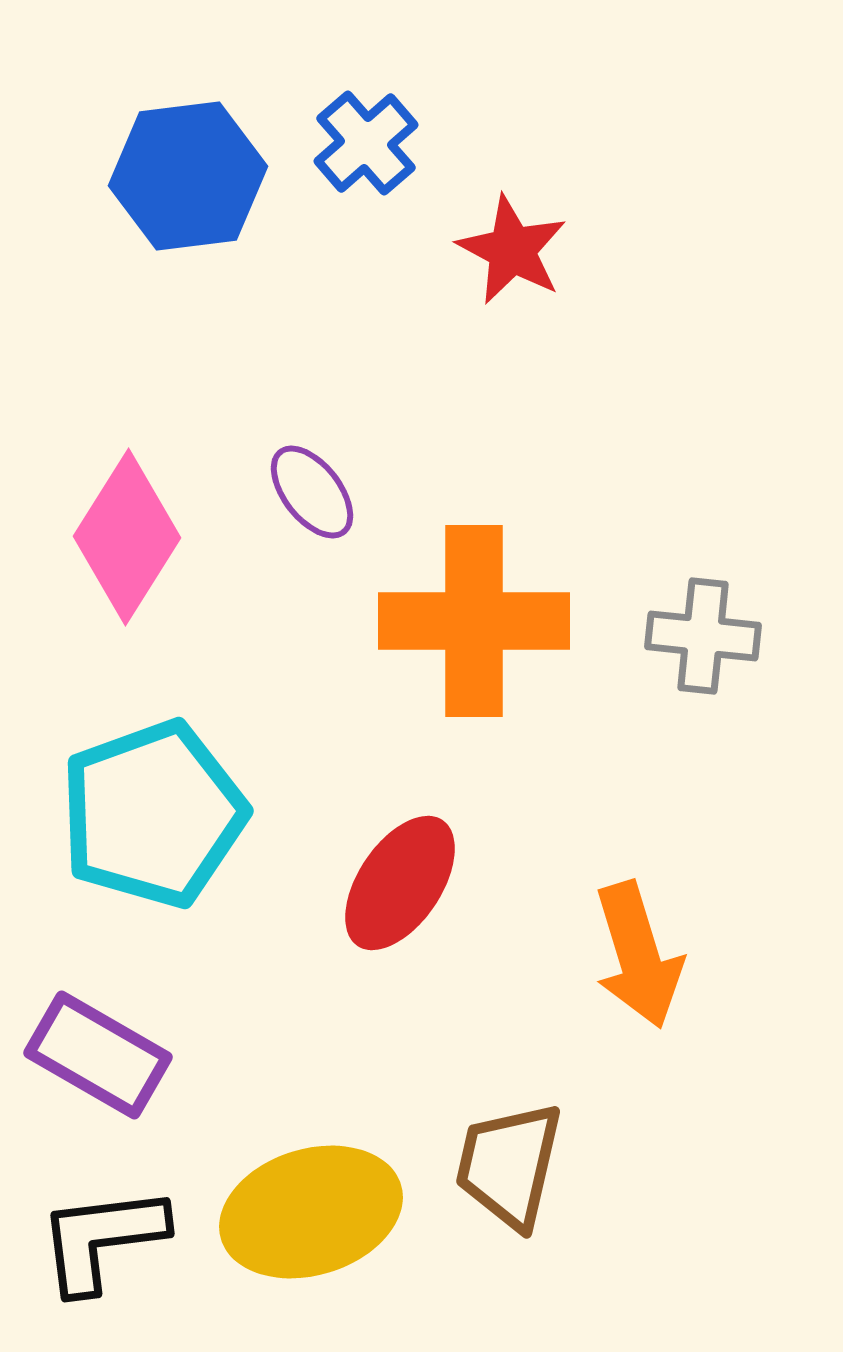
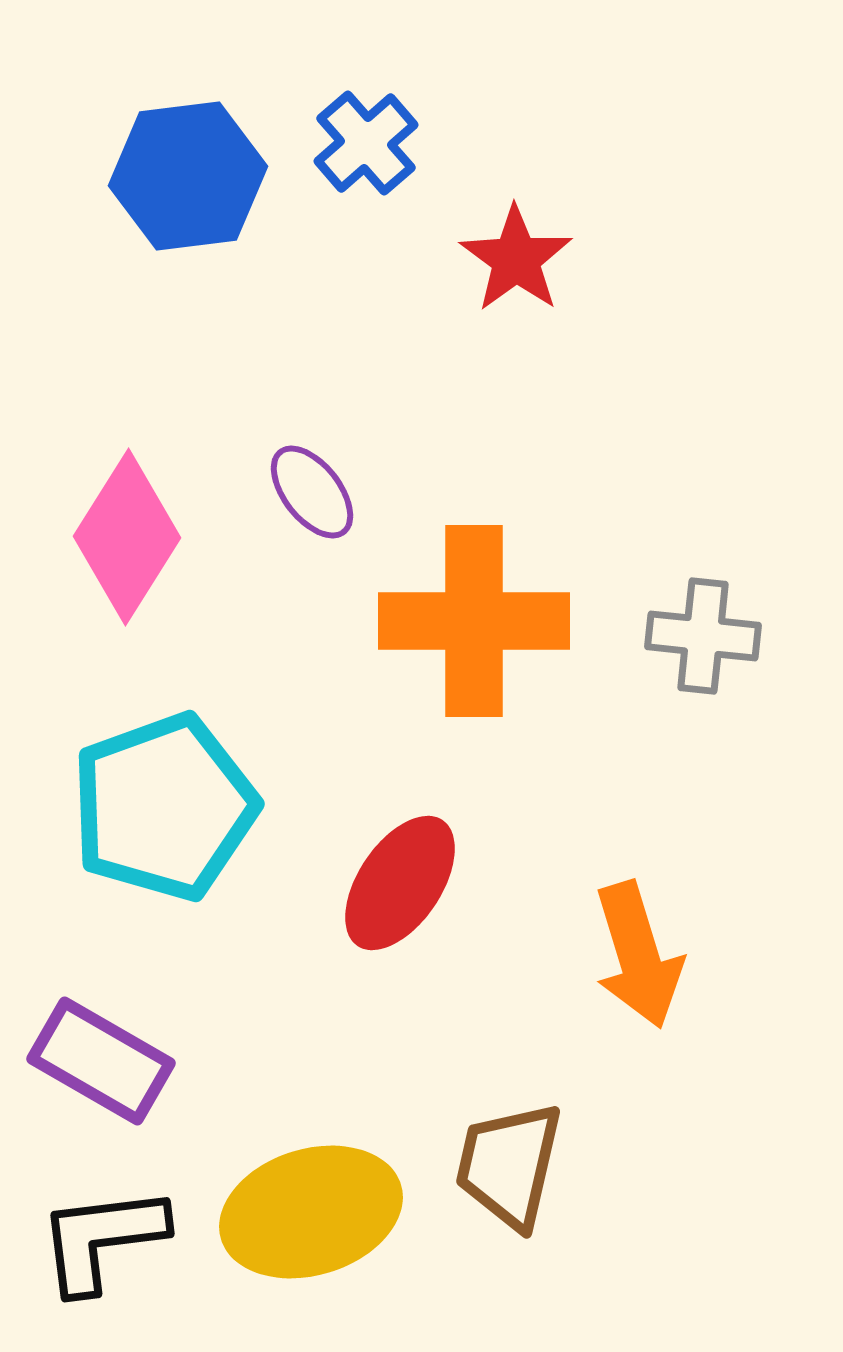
red star: moved 4 px right, 9 px down; rotated 8 degrees clockwise
cyan pentagon: moved 11 px right, 7 px up
purple rectangle: moved 3 px right, 6 px down
